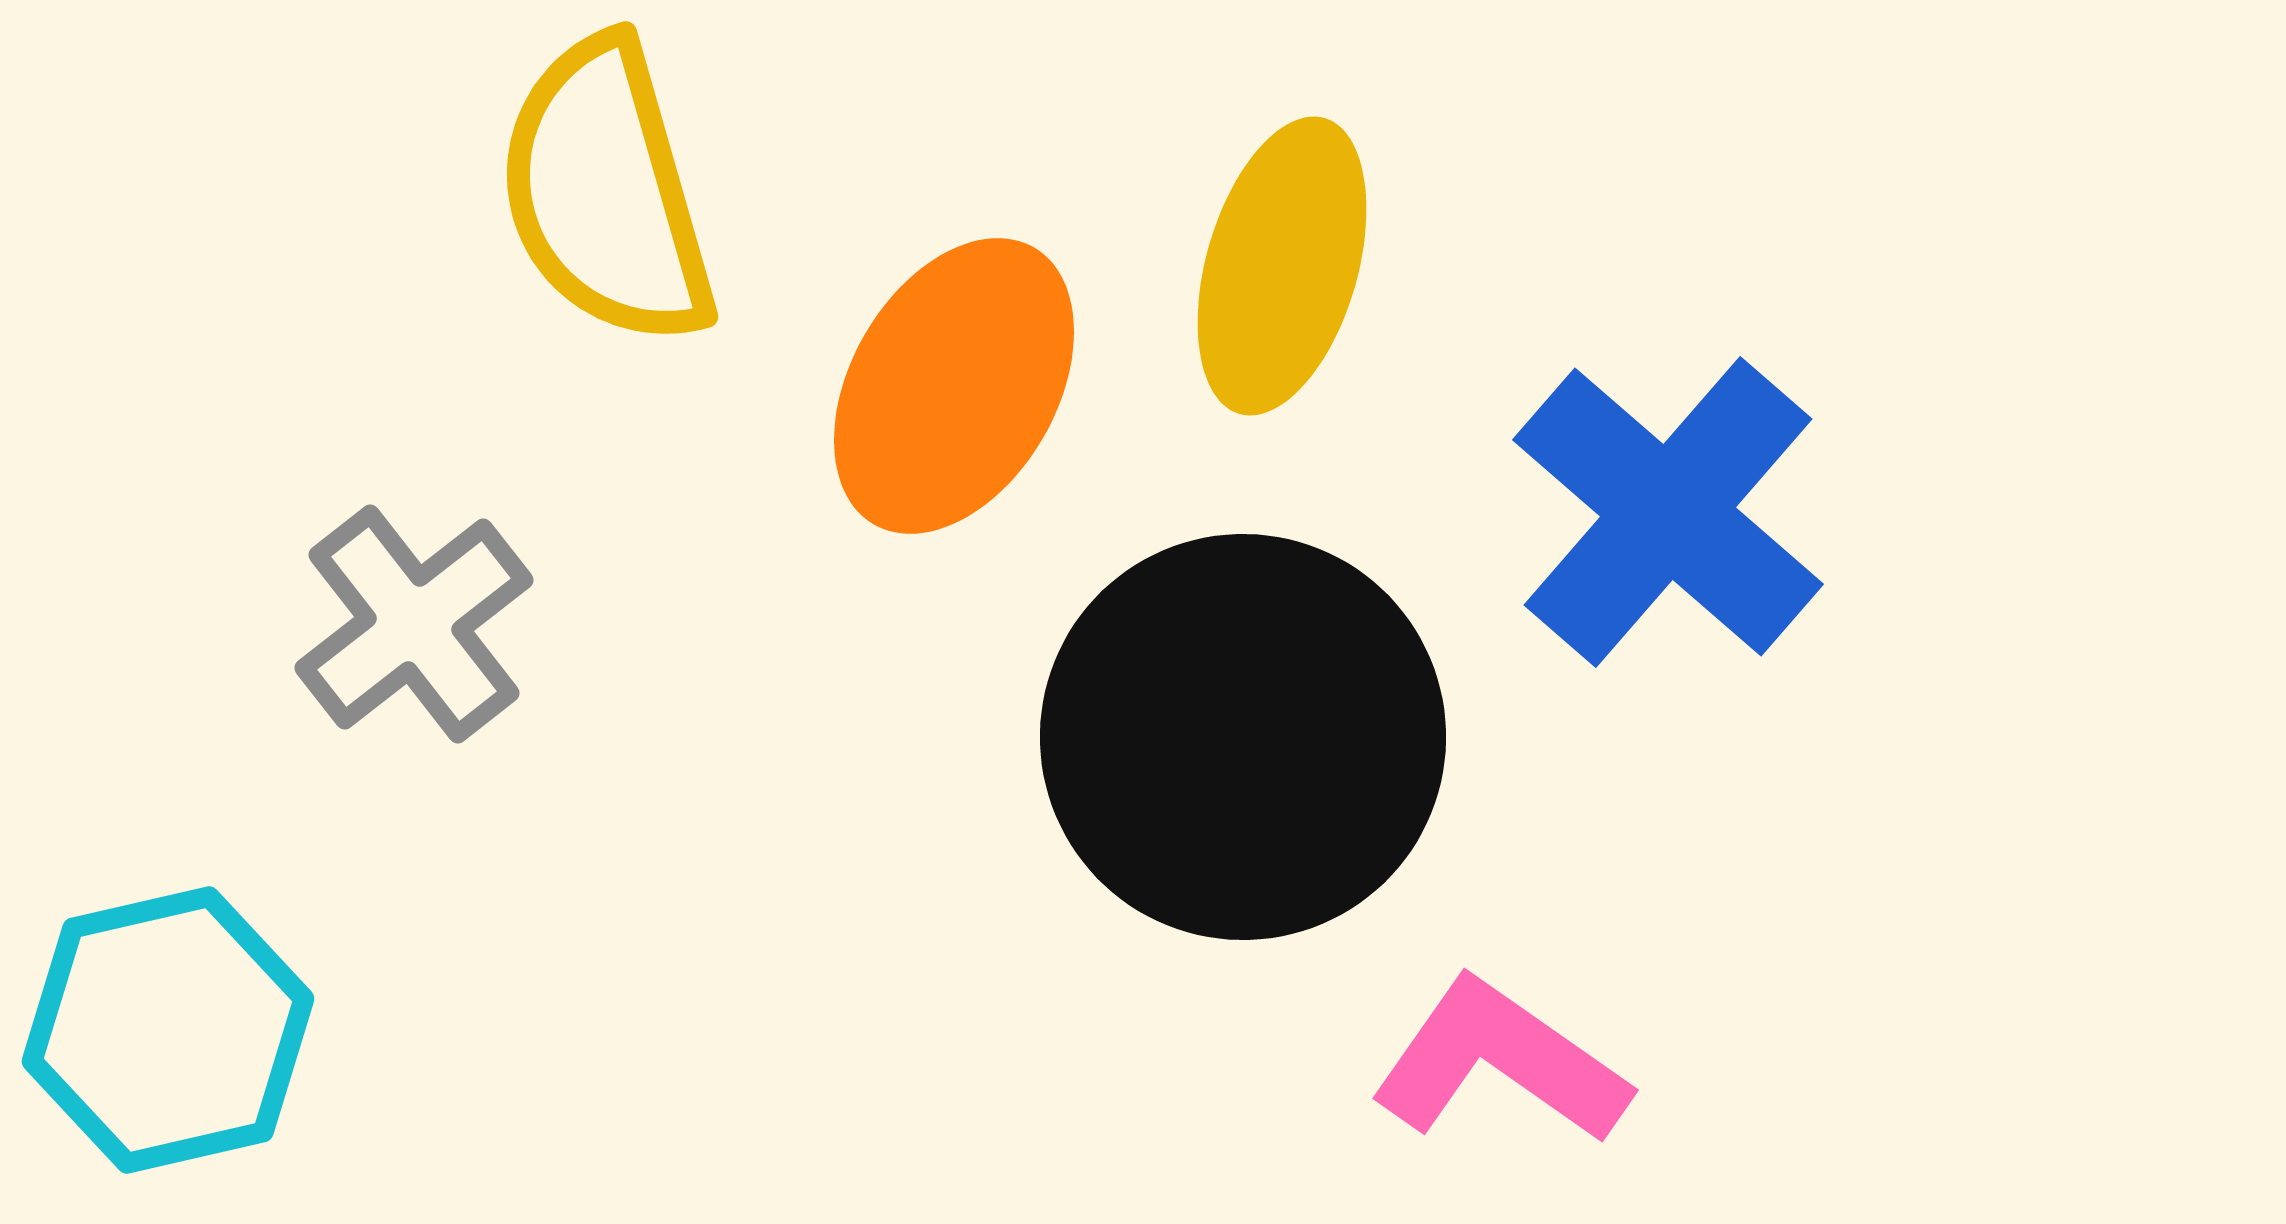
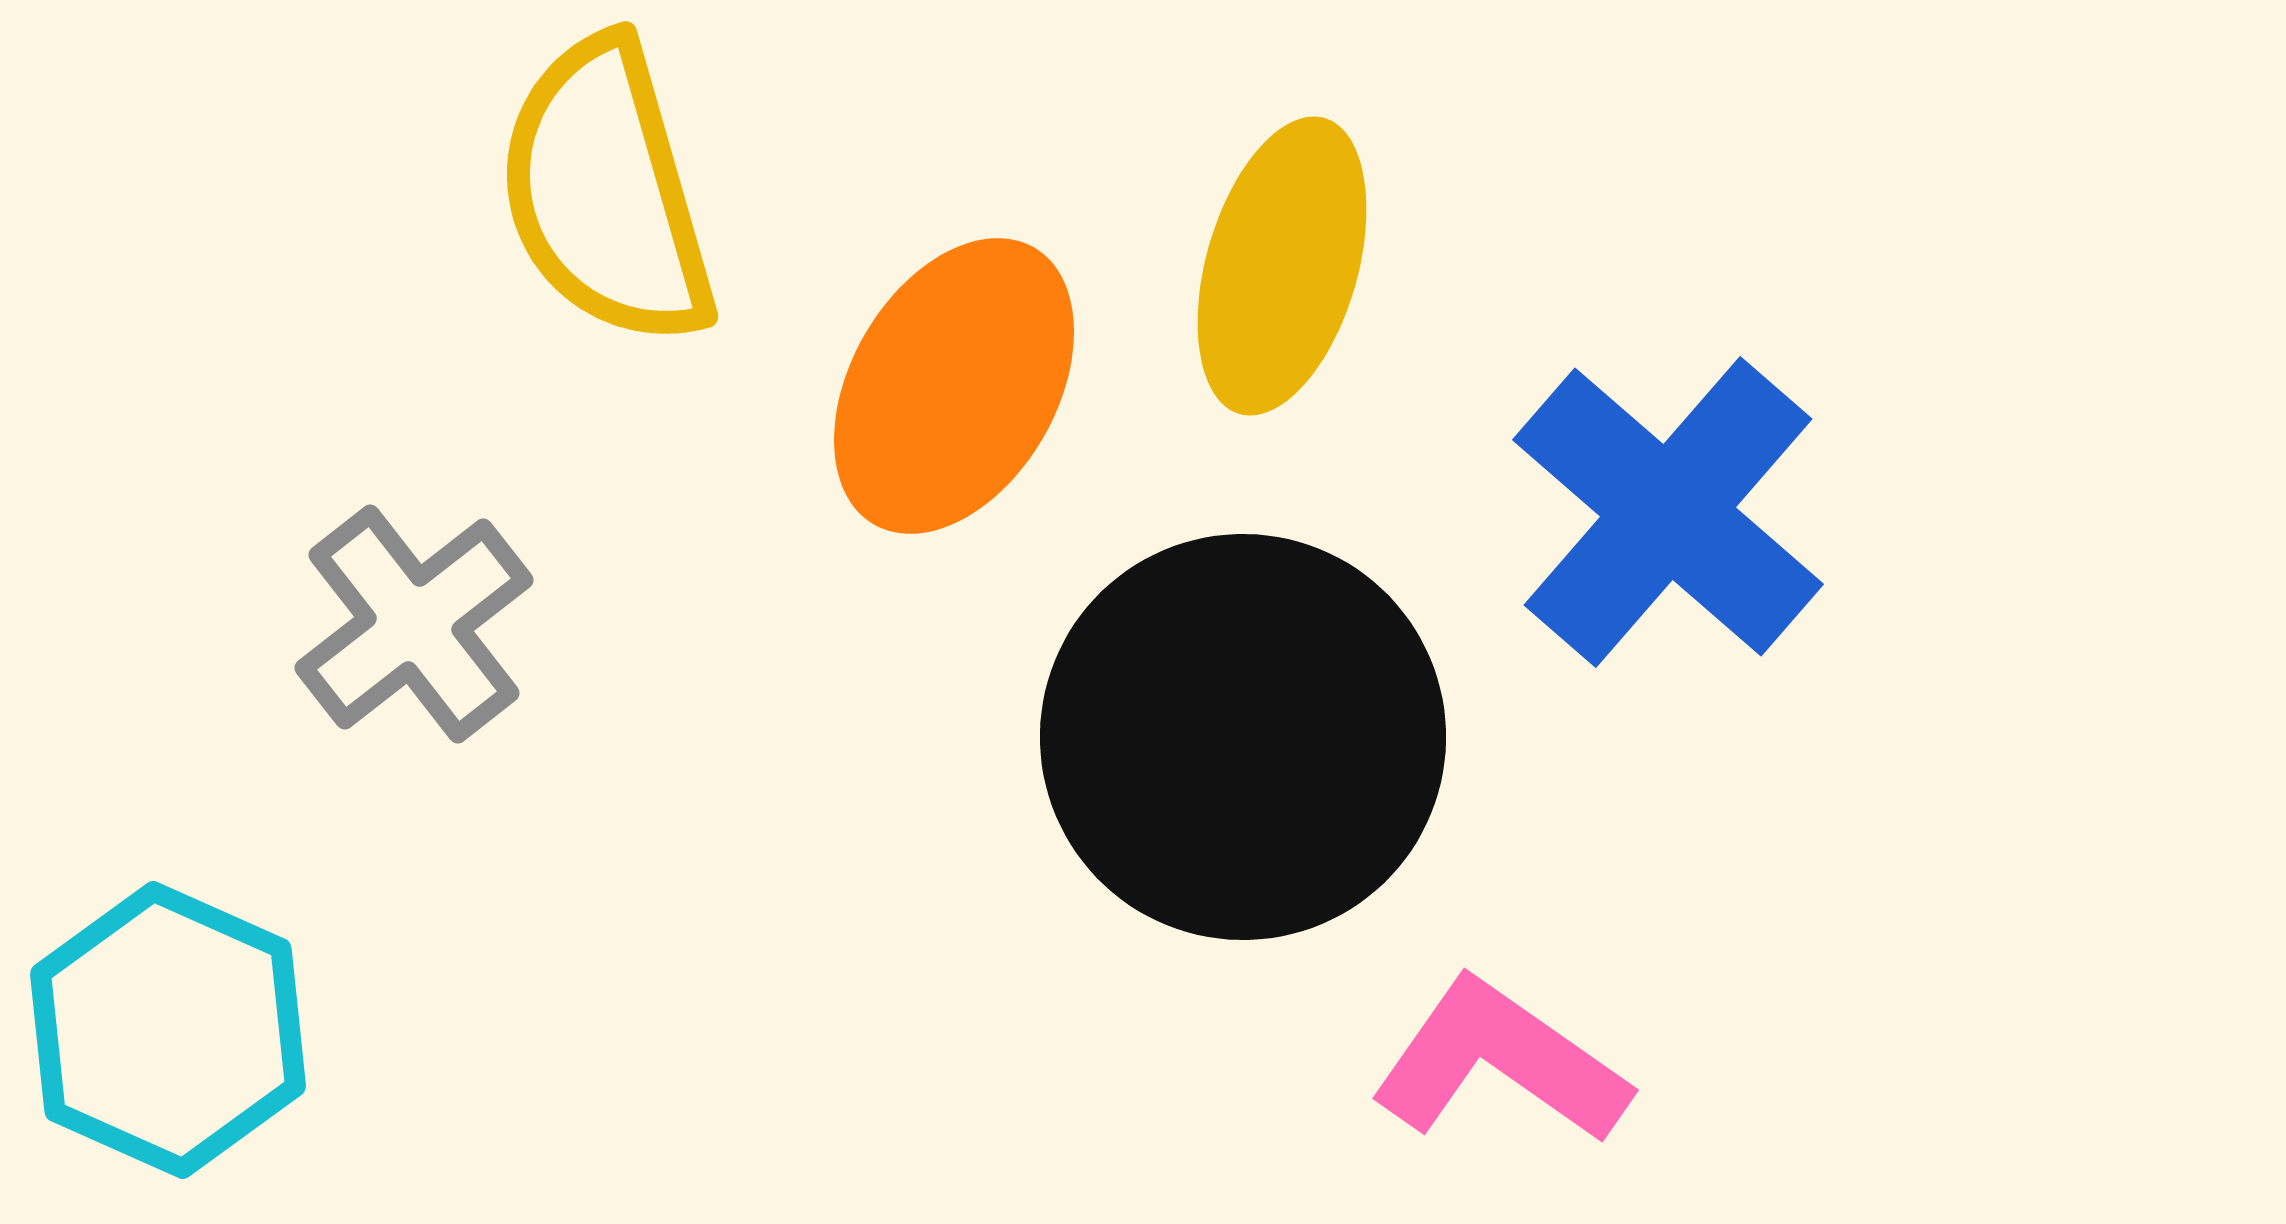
cyan hexagon: rotated 23 degrees counterclockwise
